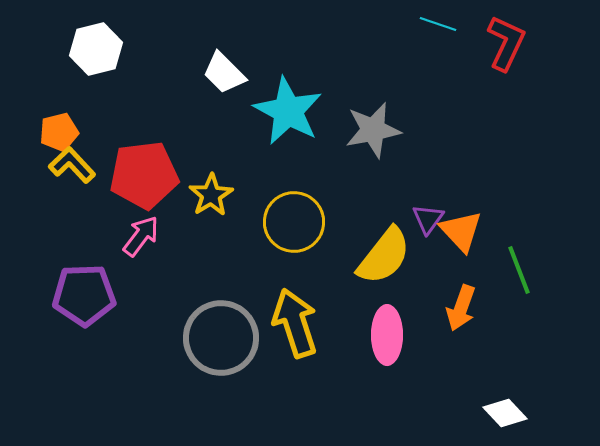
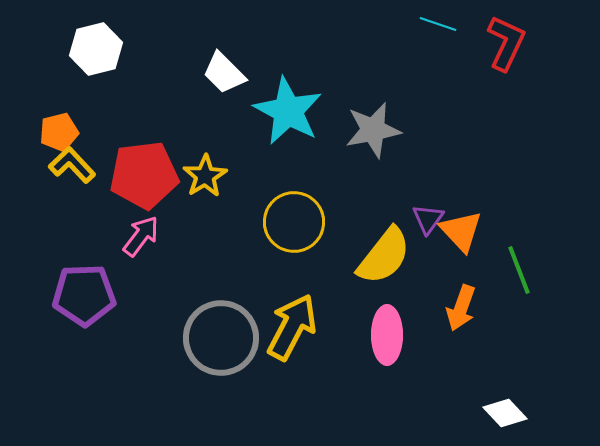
yellow star: moved 6 px left, 19 px up
yellow arrow: moved 3 px left, 4 px down; rotated 46 degrees clockwise
